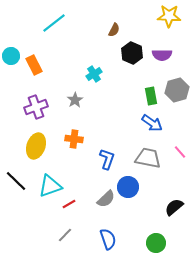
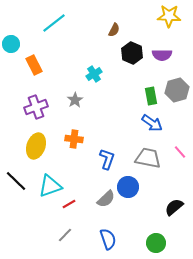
cyan circle: moved 12 px up
